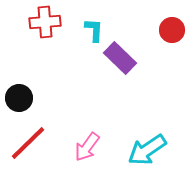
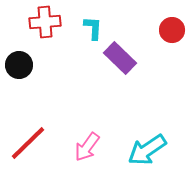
cyan L-shape: moved 1 px left, 2 px up
black circle: moved 33 px up
